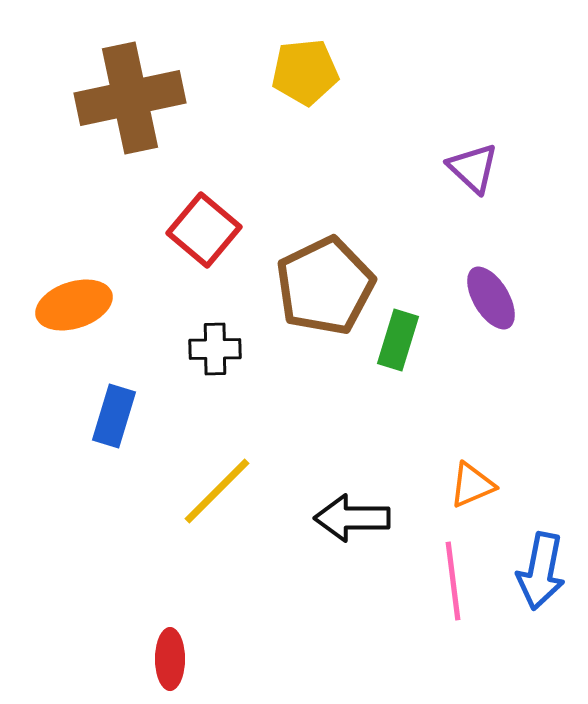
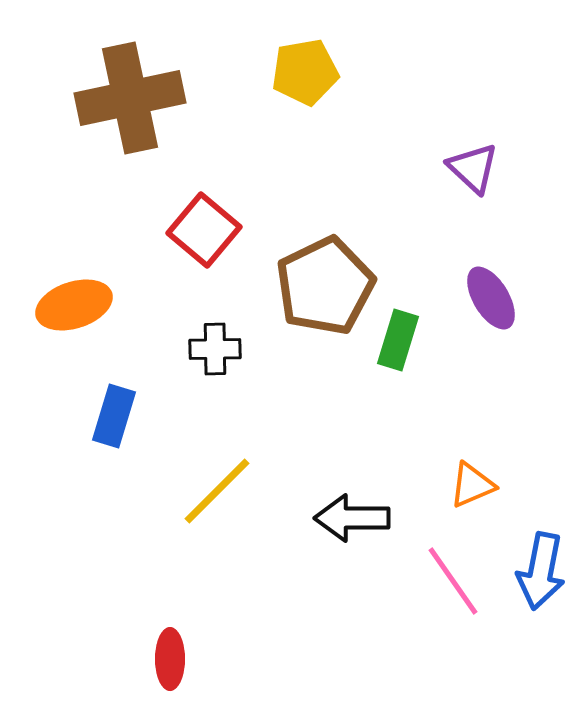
yellow pentagon: rotated 4 degrees counterclockwise
pink line: rotated 28 degrees counterclockwise
